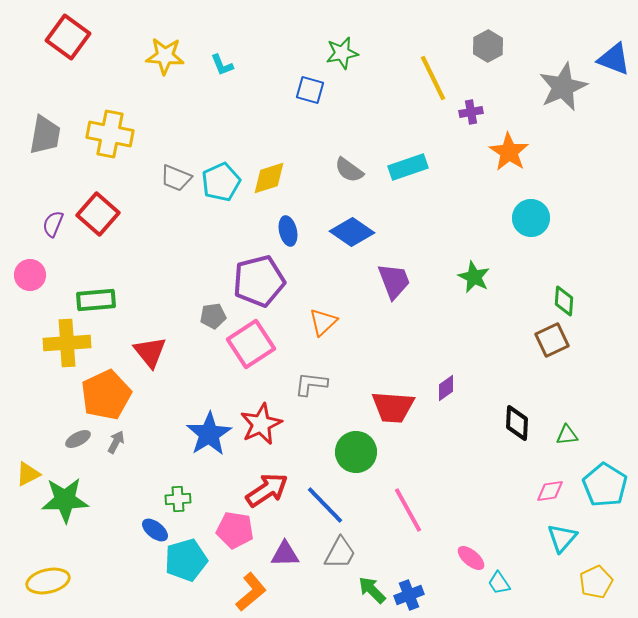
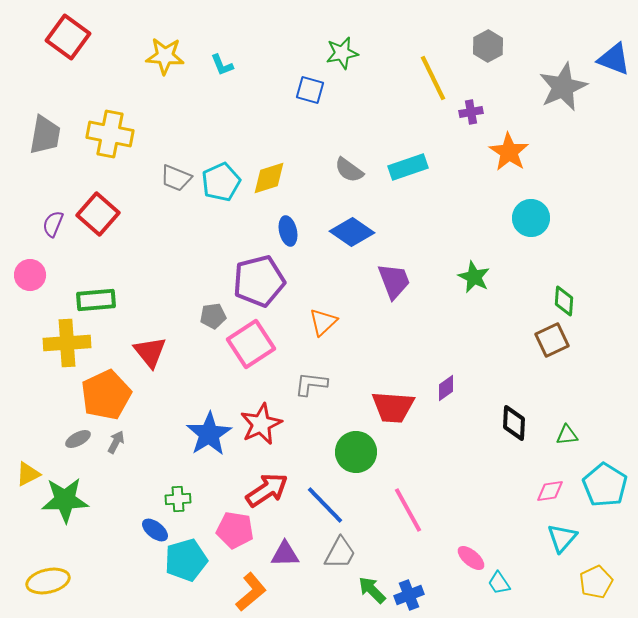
black diamond at (517, 423): moved 3 px left
